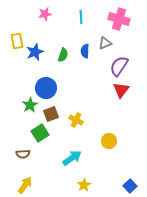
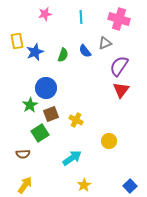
blue semicircle: rotated 40 degrees counterclockwise
